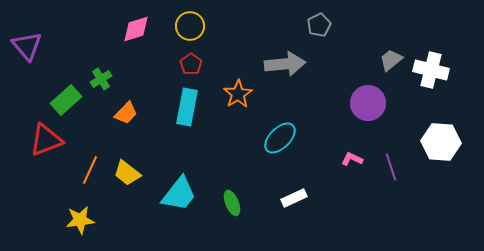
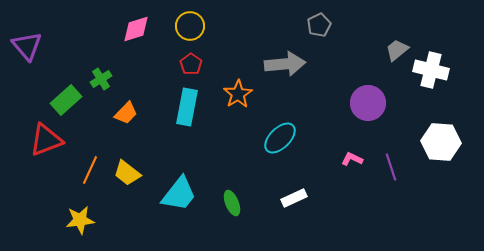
gray trapezoid: moved 6 px right, 10 px up
